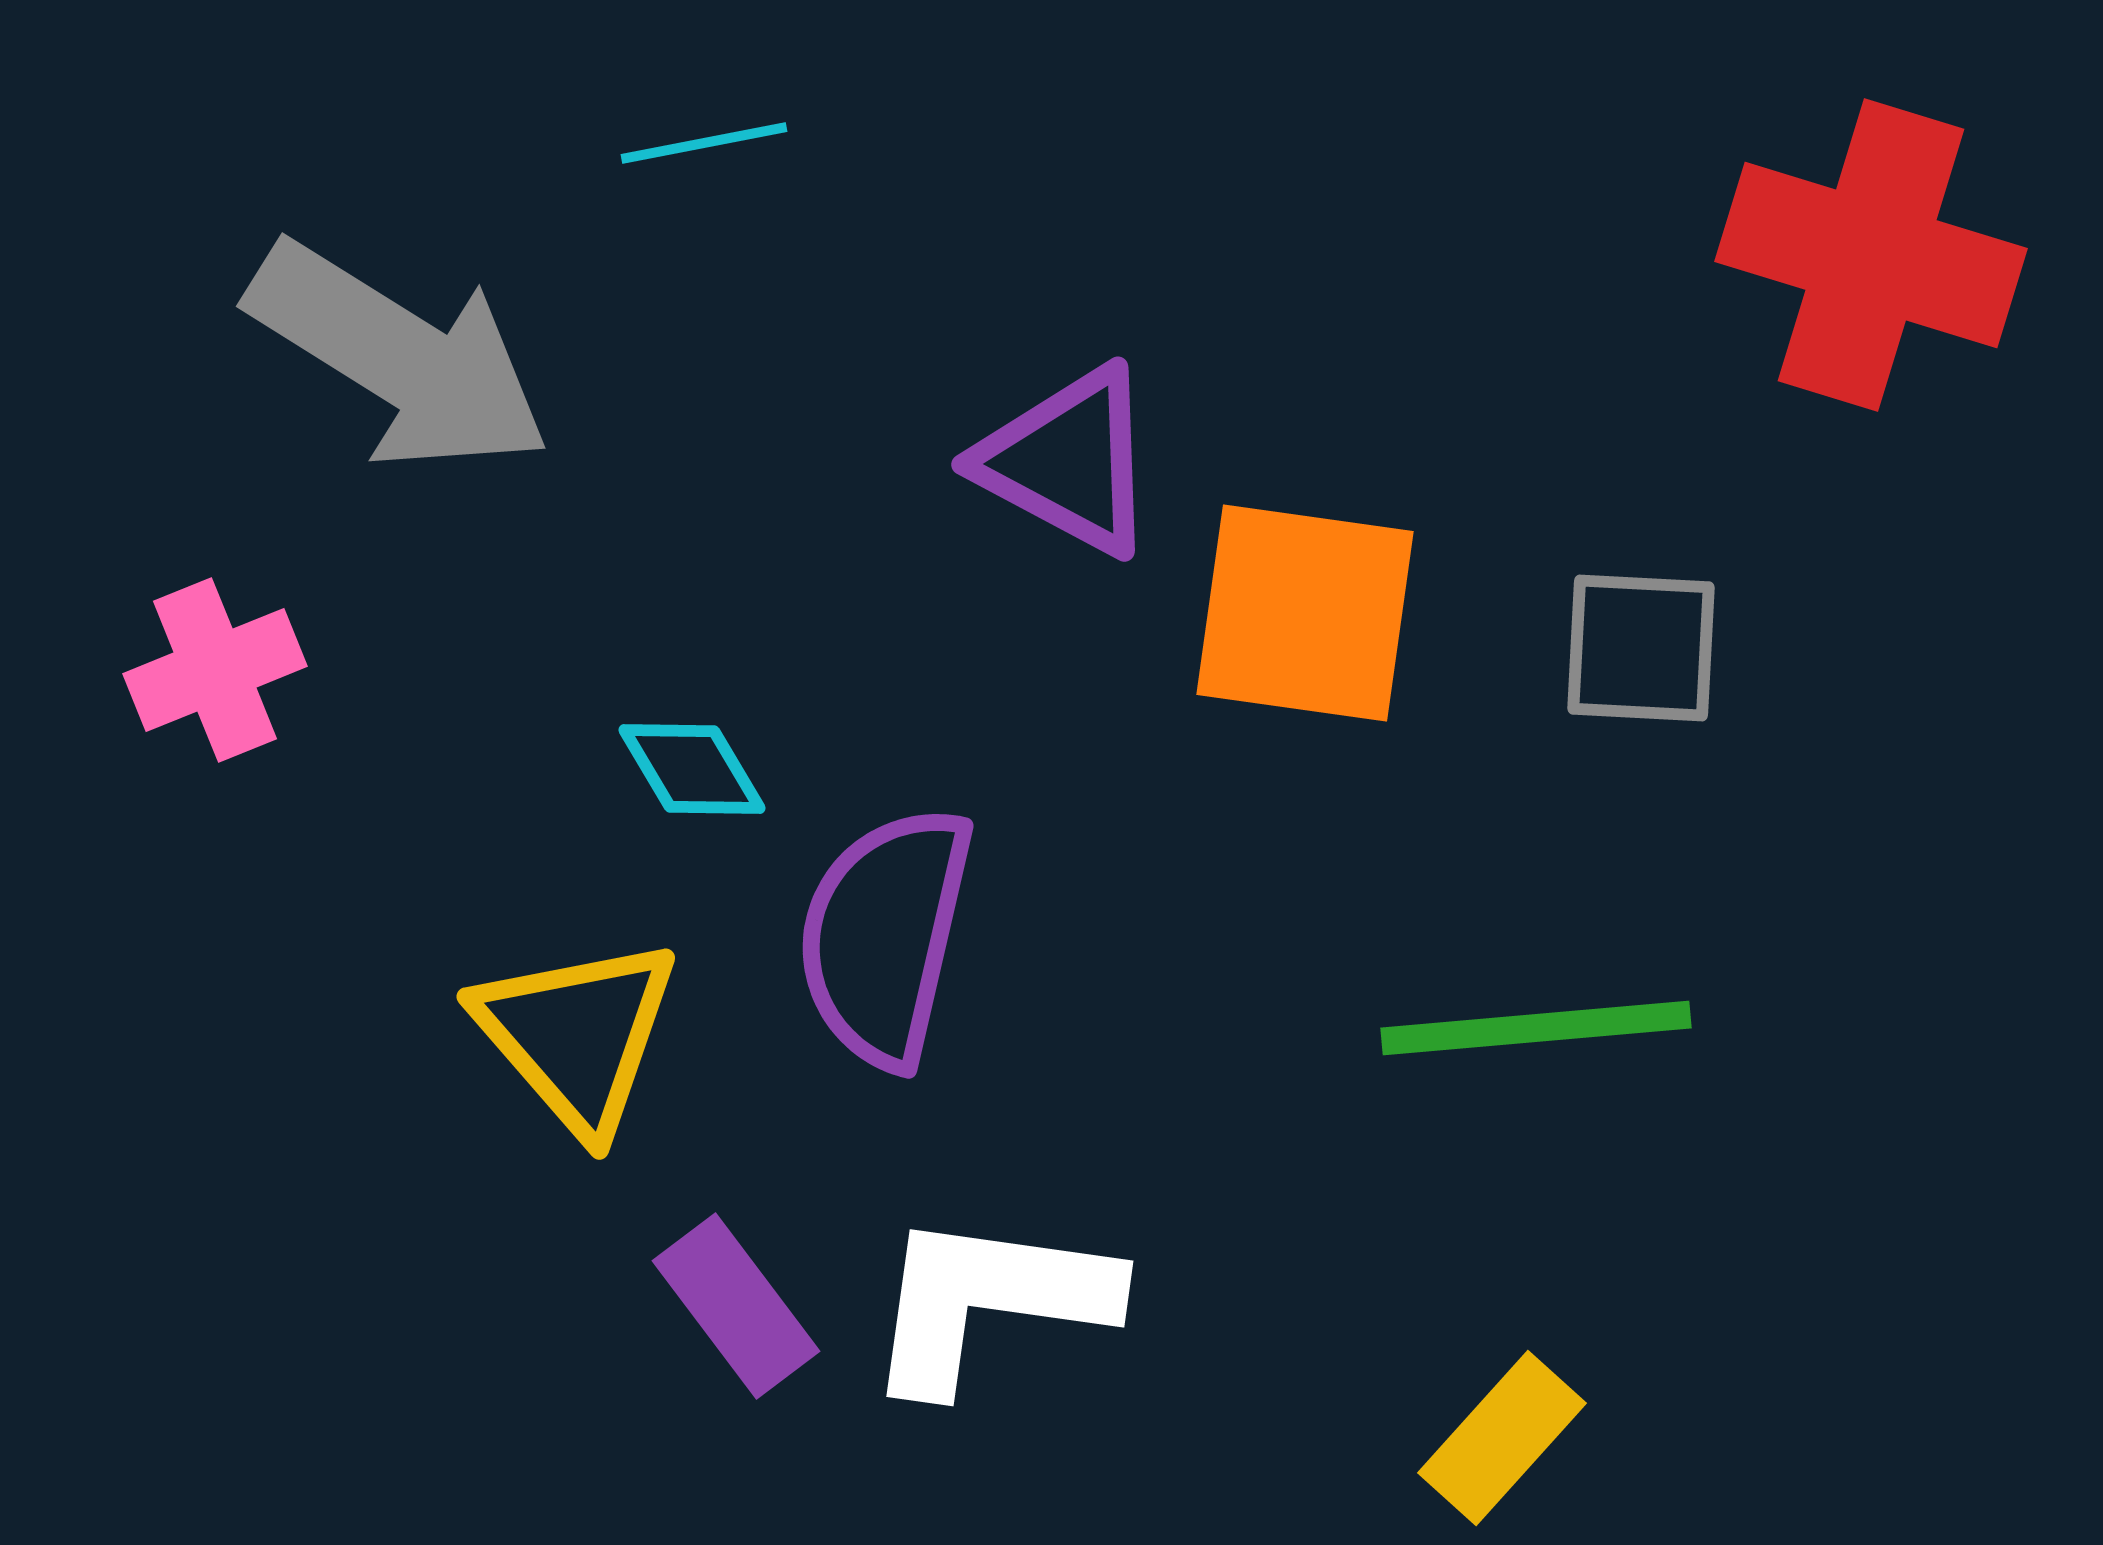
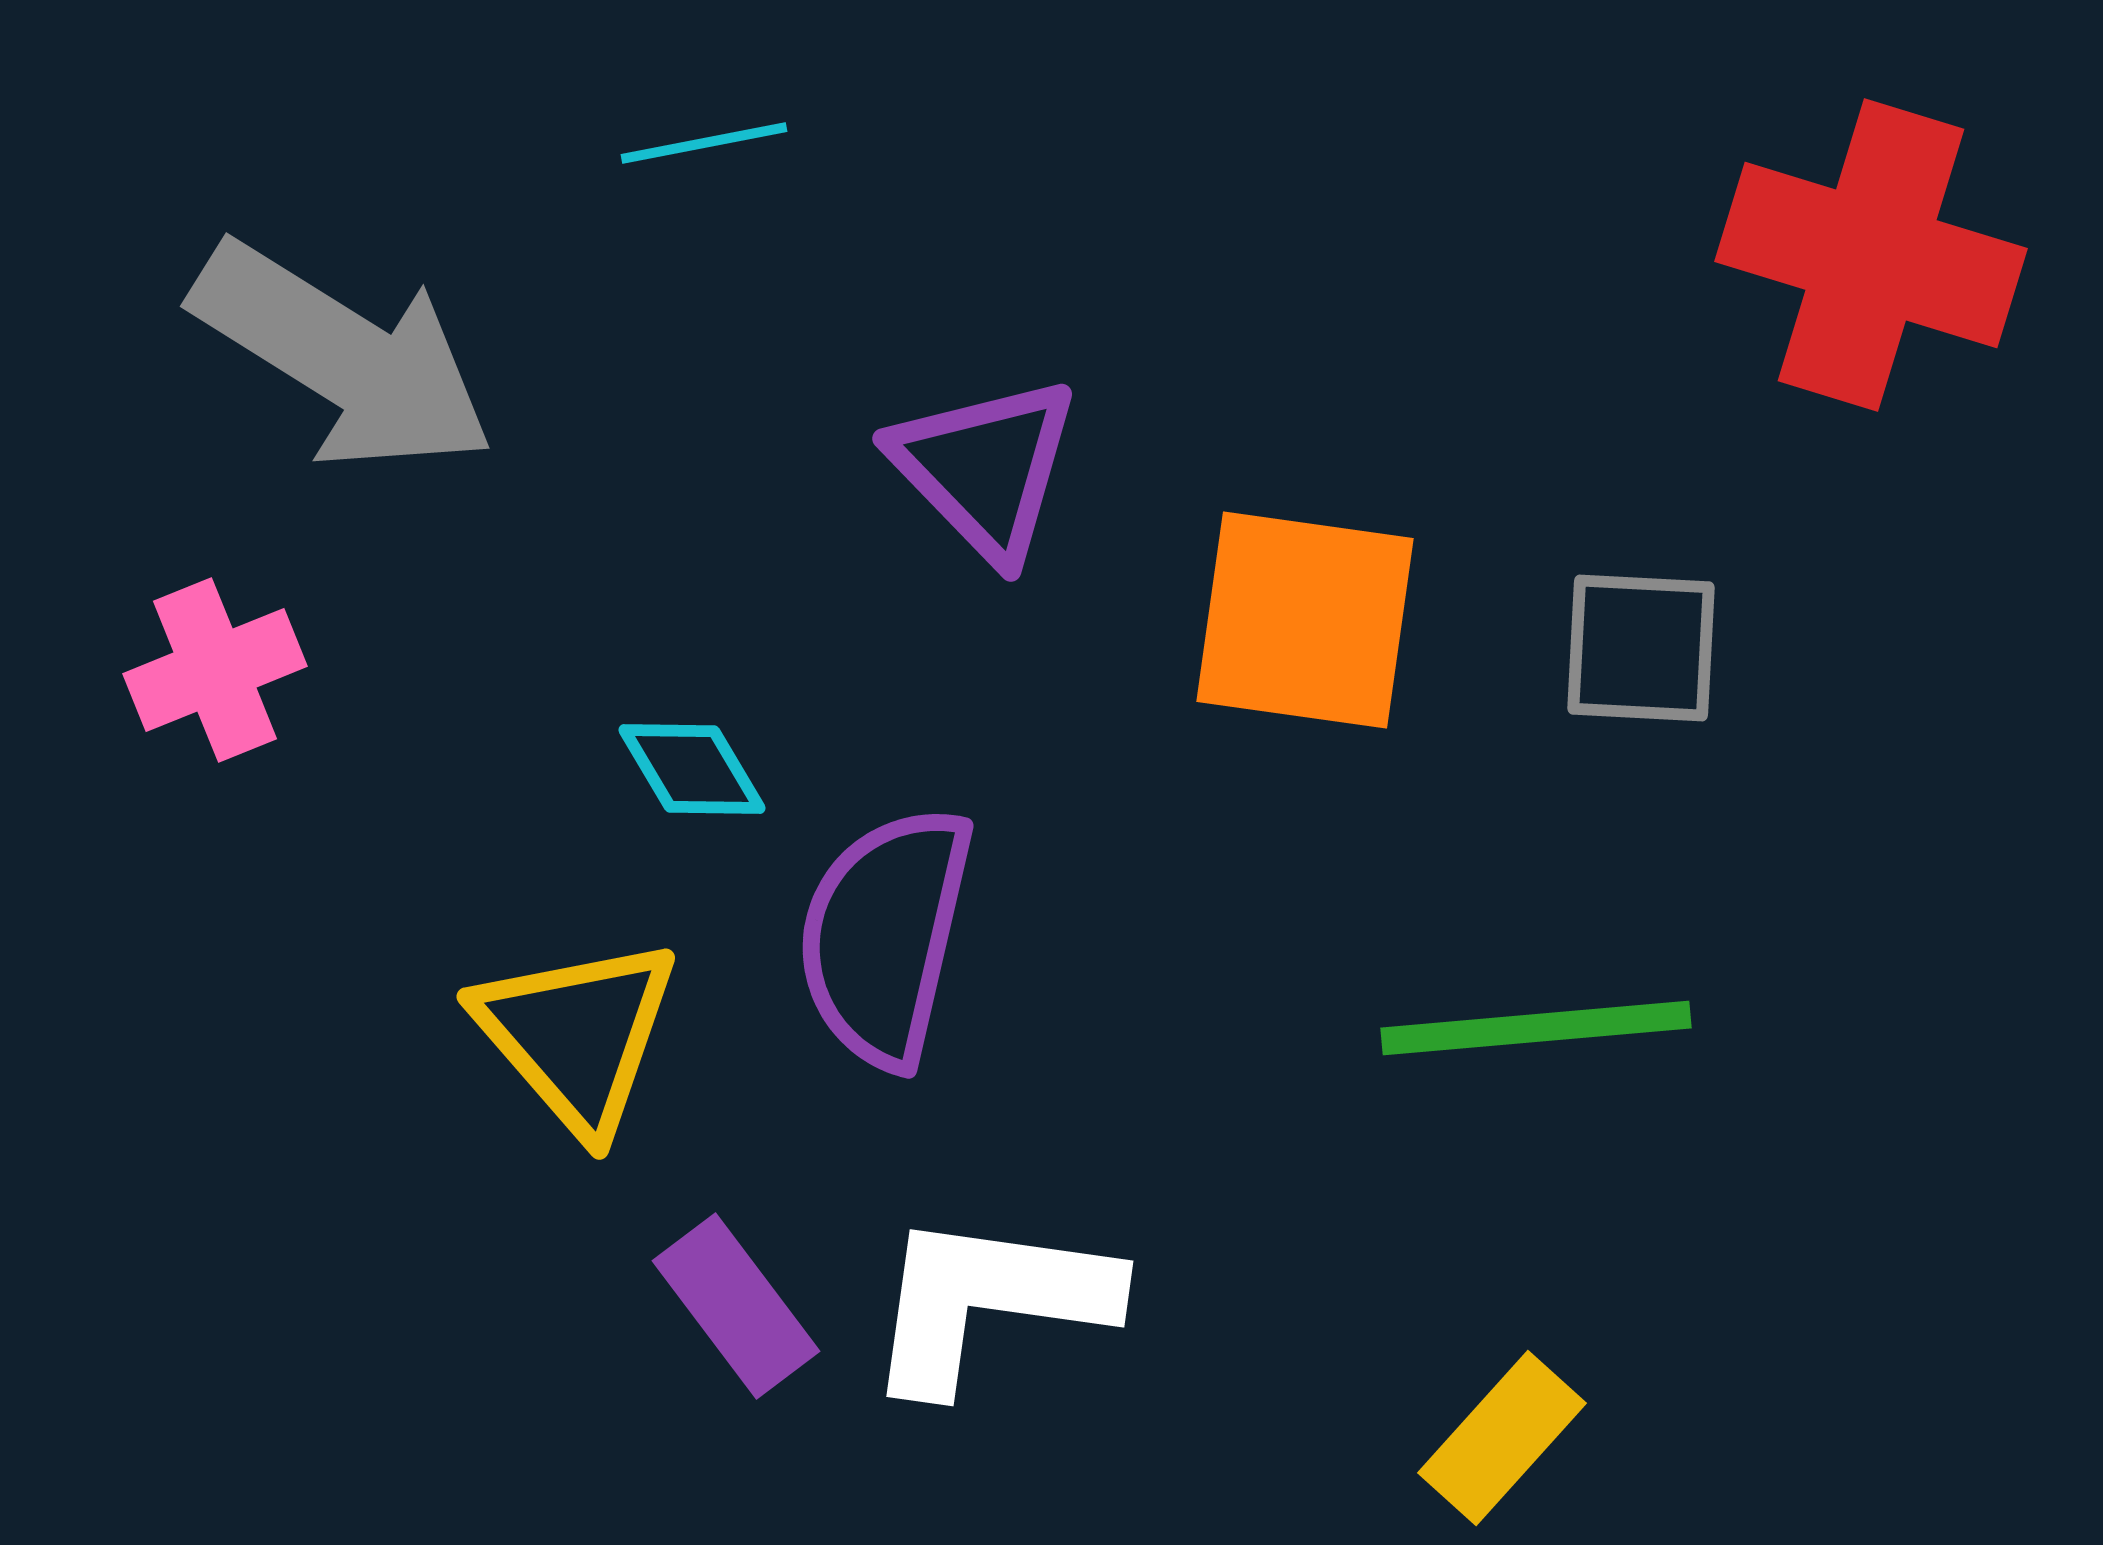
gray arrow: moved 56 px left
purple triangle: moved 83 px left, 7 px down; rotated 18 degrees clockwise
orange square: moved 7 px down
